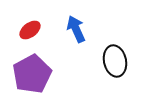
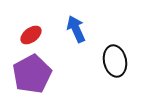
red ellipse: moved 1 px right, 5 px down
